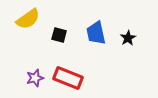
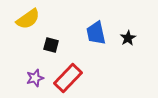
black square: moved 8 px left, 10 px down
red rectangle: rotated 68 degrees counterclockwise
